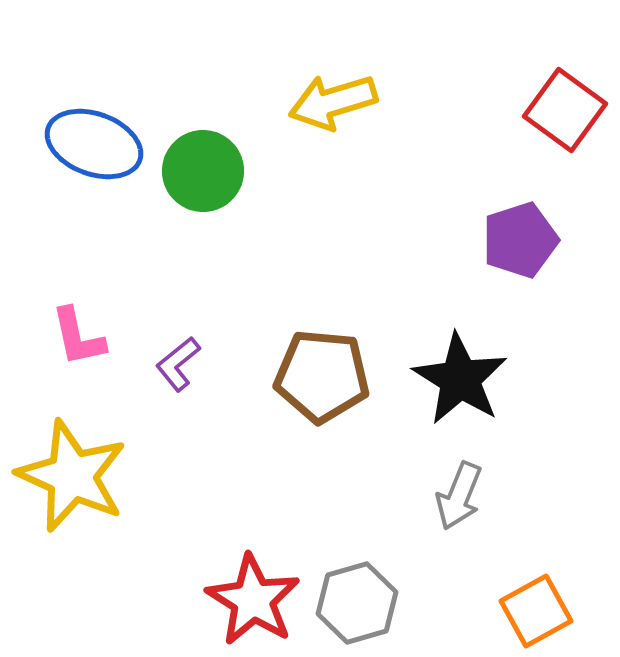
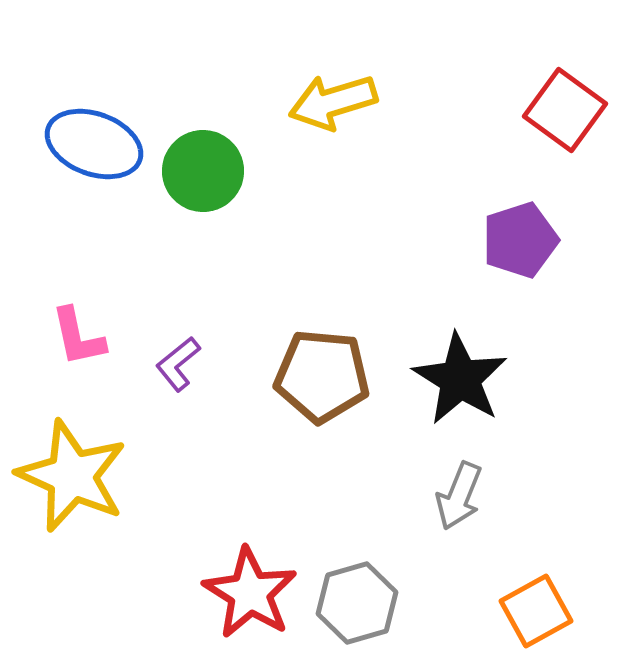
red star: moved 3 px left, 7 px up
